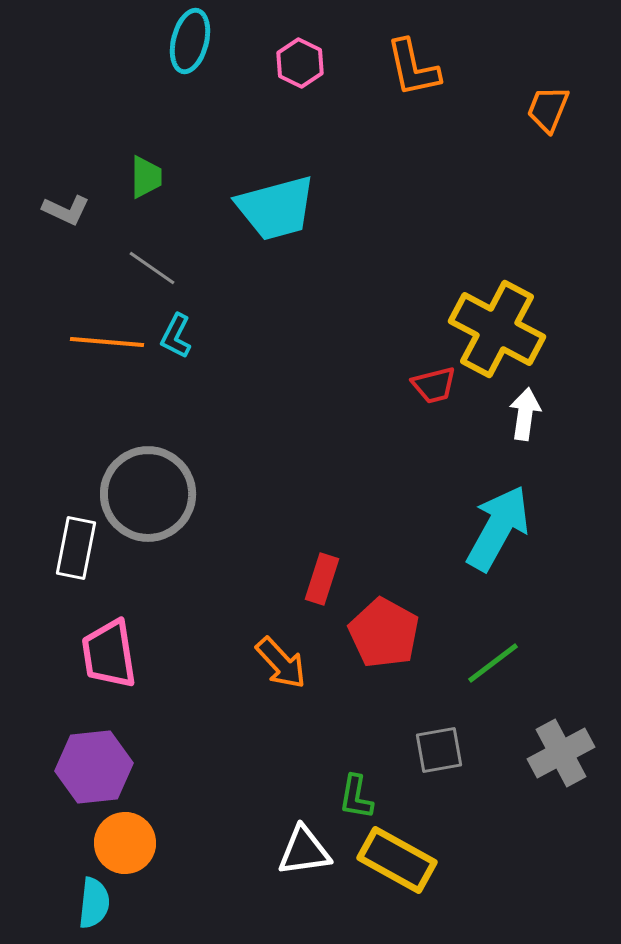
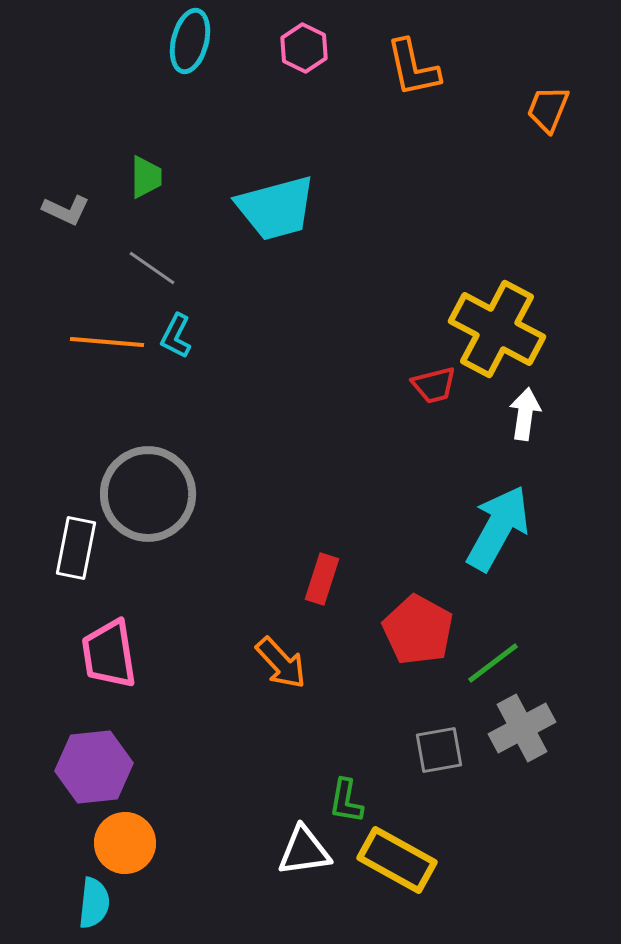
pink hexagon: moved 4 px right, 15 px up
red pentagon: moved 34 px right, 3 px up
gray cross: moved 39 px left, 25 px up
green L-shape: moved 10 px left, 4 px down
